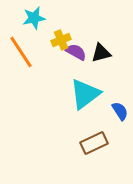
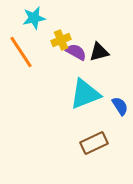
black triangle: moved 2 px left, 1 px up
cyan triangle: rotated 16 degrees clockwise
blue semicircle: moved 5 px up
